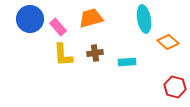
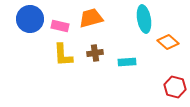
pink rectangle: moved 2 px right, 1 px up; rotated 36 degrees counterclockwise
